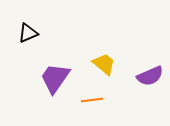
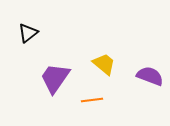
black triangle: rotated 15 degrees counterclockwise
purple semicircle: rotated 136 degrees counterclockwise
